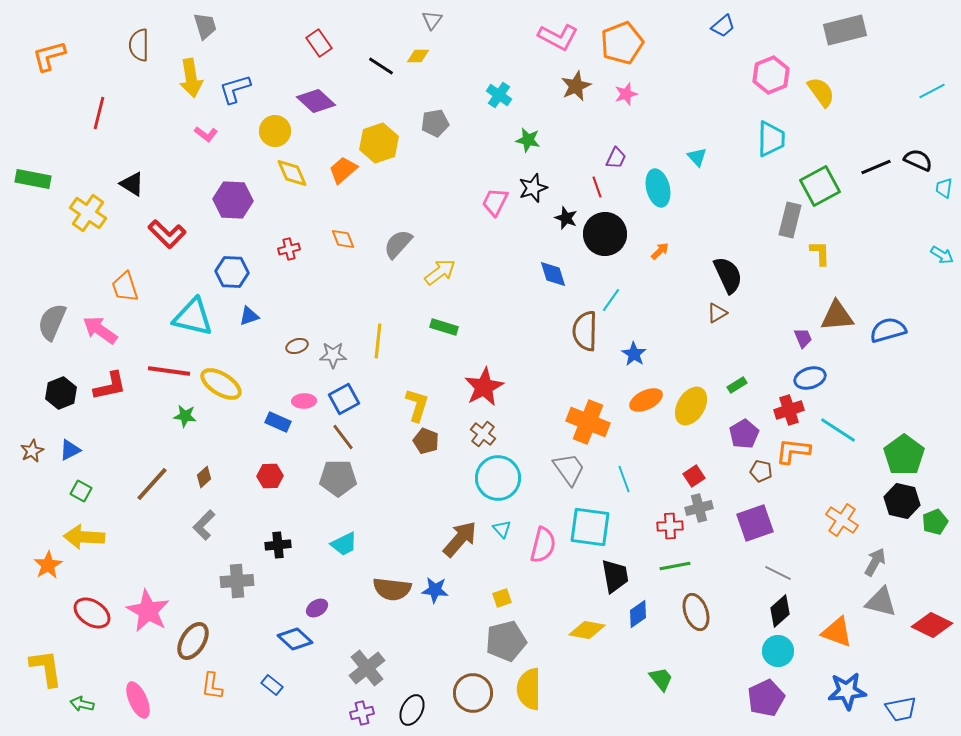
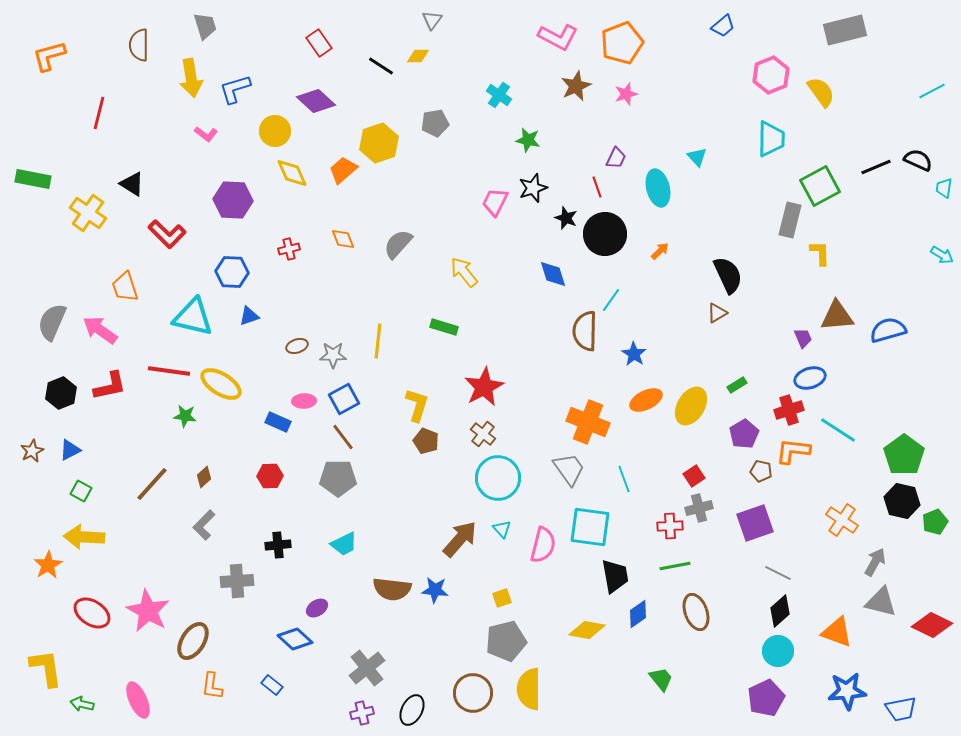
yellow arrow at (440, 272): moved 24 px right; rotated 92 degrees counterclockwise
